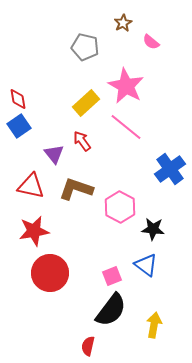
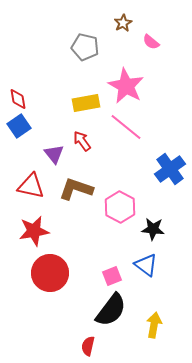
yellow rectangle: rotated 32 degrees clockwise
